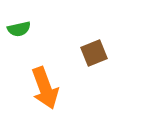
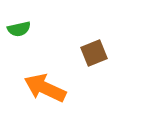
orange arrow: rotated 135 degrees clockwise
